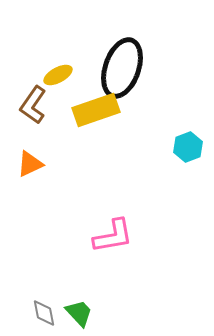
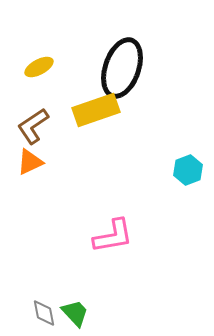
yellow ellipse: moved 19 px left, 8 px up
brown L-shape: moved 21 px down; rotated 21 degrees clockwise
cyan hexagon: moved 23 px down
orange triangle: moved 2 px up
green trapezoid: moved 4 px left
